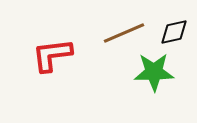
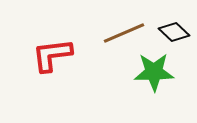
black diamond: rotated 56 degrees clockwise
